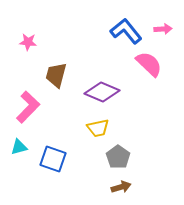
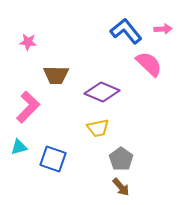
brown trapezoid: rotated 104 degrees counterclockwise
gray pentagon: moved 3 px right, 2 px down
brown arrow: rotated 66 degrees clockwise
